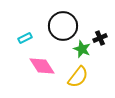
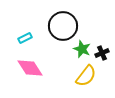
black cross: moved 2 px right, 15 px down
pink diamond: moved 12 px left, 2 px down
yellow semicircle: moved 8 px right, 1 px up
